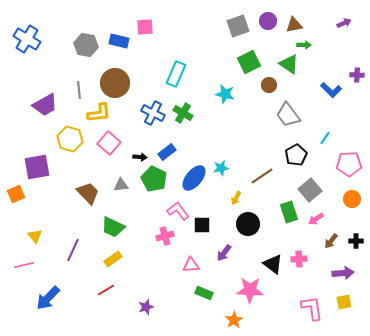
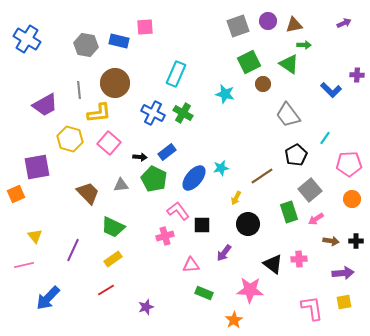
brown circle at (269, 85): moved 6 px left, 1 px up
brown arrow at (331, 241): rotated 119 degrees counterclockwise
